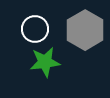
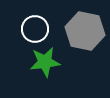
gray hexagon: moved 1 px down; rotated 18 degrees counterclockwise
